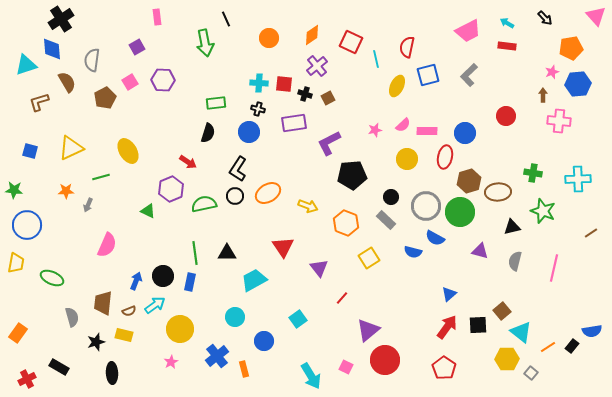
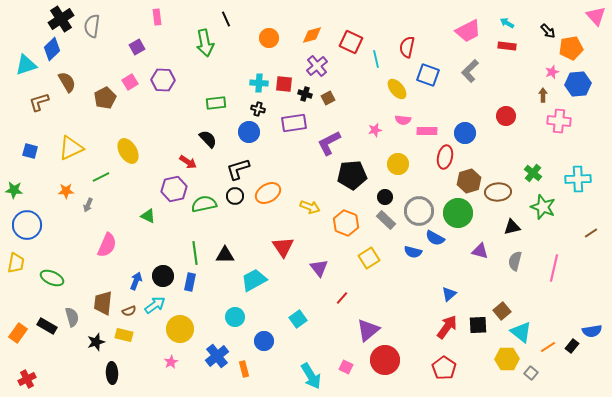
black arrow at (545, 18): moved 3 px right, 13 px down
orange diamond at (312, 35): rotated 20 degrees clockwise
blue diamond at (52, 49): rotated 50 degrees clockwise
gray semicircle at (92, 60): moved 34 px up
blue square at (428, 75): rotated 35 degrees clockwise
gray L-shape at (469, 75): moved 1 px right, 4 px up
yellow ellipse at (397, 86): moved 3 px down; rotated 65 degrees counterclockwise
pink semicircle at (403, 125): moved 5 px up; rotated 49 degrees clockwise
black semicircle at (208, 133): moved 6 px down; rotated 60 degrees counterclockwise
yellow circle at (407, 159): moved 9 px left, 5 px down
black L-shape at (238, 169): rotated 40 degrees clockwise
green cross at (533, 173): rotated 30 degrees clockwise
green line at (101, 177): rotated 12 degrees counterclockwise
purple hexagon at (171, 189): moved 3 px right; rotated 10 degrees clockwise
black circle at (391, 197): moved 6 px left
yellow arrow at (308, 206): moved 2 px right, 1 px down
gray circle at (426, 206): moved 7 px left, 5 px down
green triangle at (148, 211): moved 5 px down
green star at (543, 211): moved 4 px up
green circle at (460, 212): moved 2 px left, 1 px down
black triangle at (227, 253): moved 2 px left, 2 px down
black rectangle at (59, 367): moved 12 px left, 41 px up
